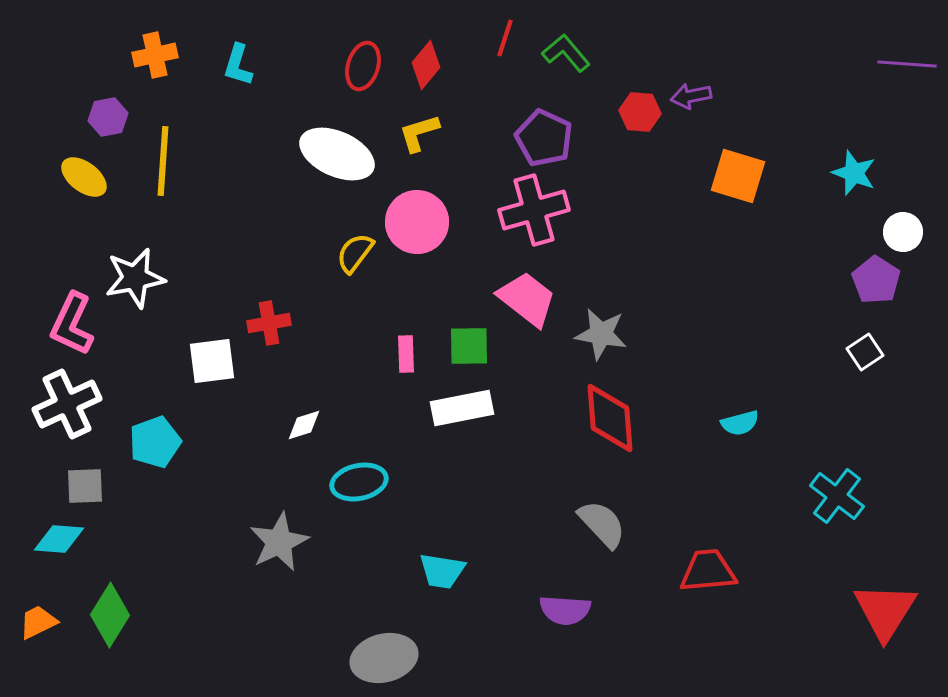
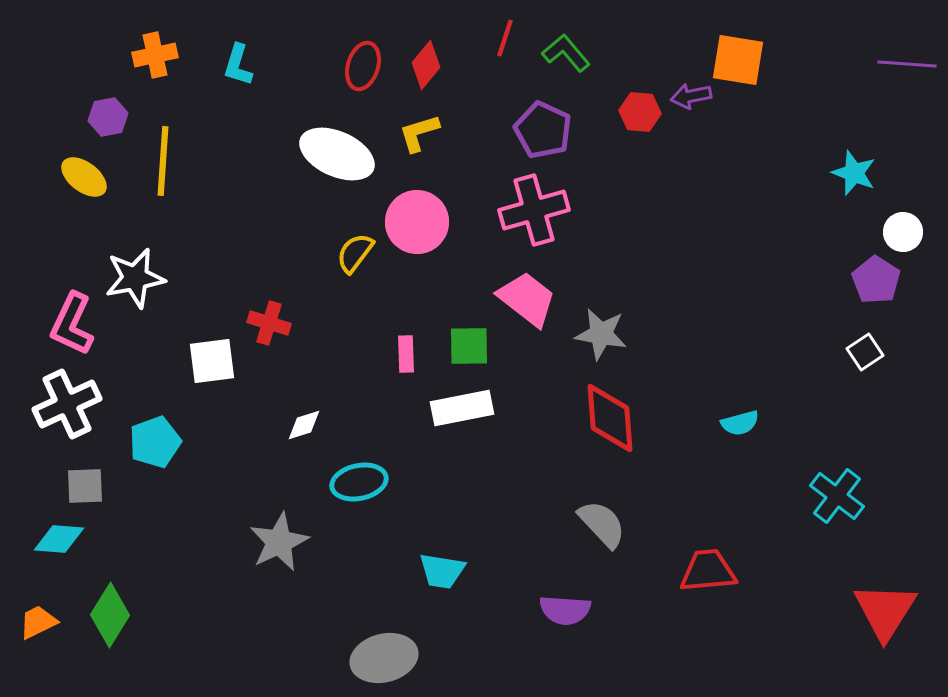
purple pentagon at (544, 138): moved 1 px left, 8 px up
orange square at (738, 176): moved 116 px up; rotated 8 degrees counterclockwise
red cross at (269, 323): rotated 27 degrees clockwise
